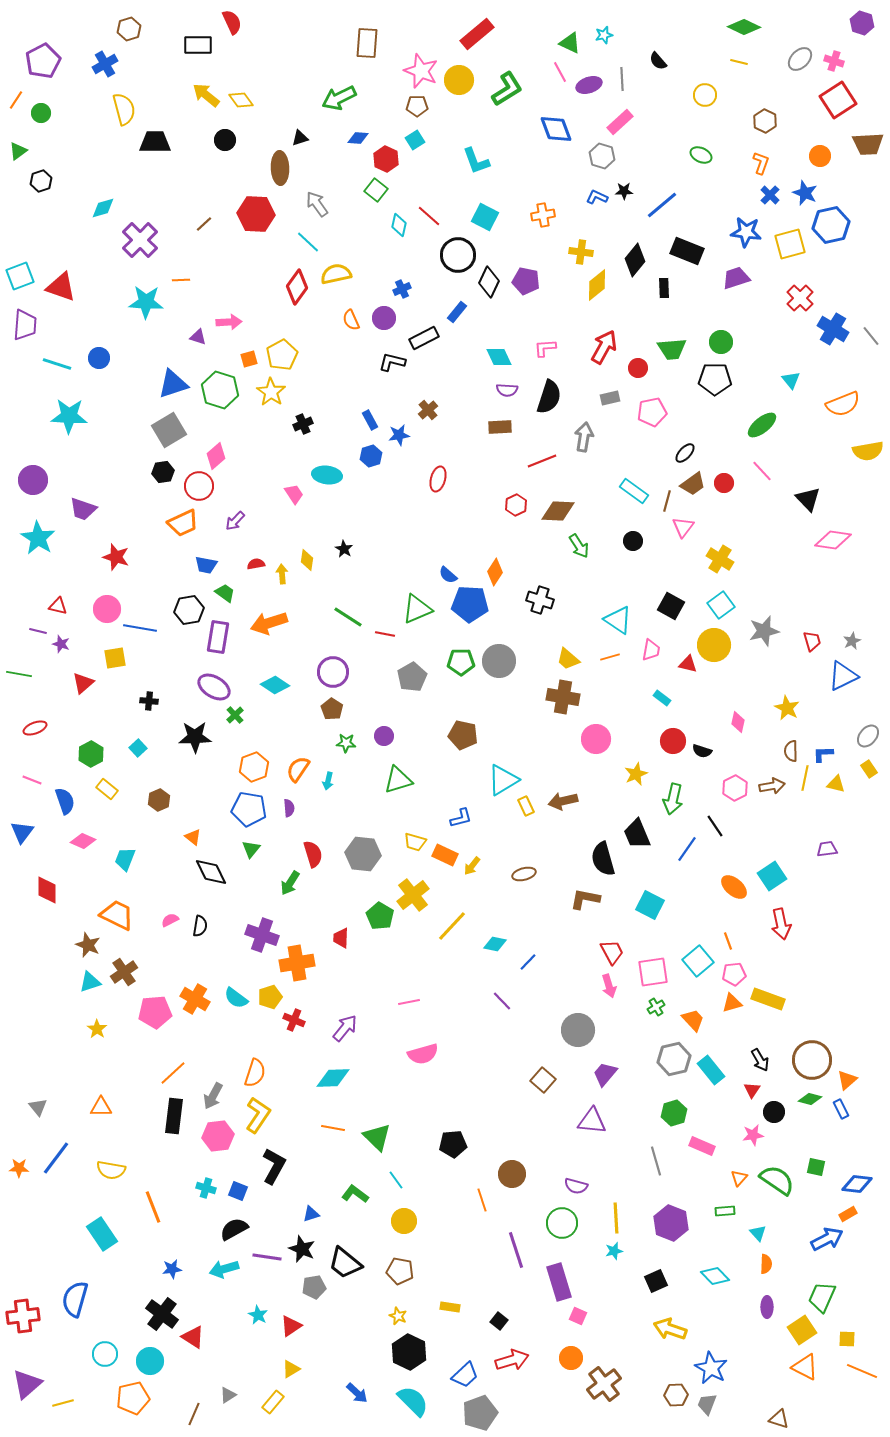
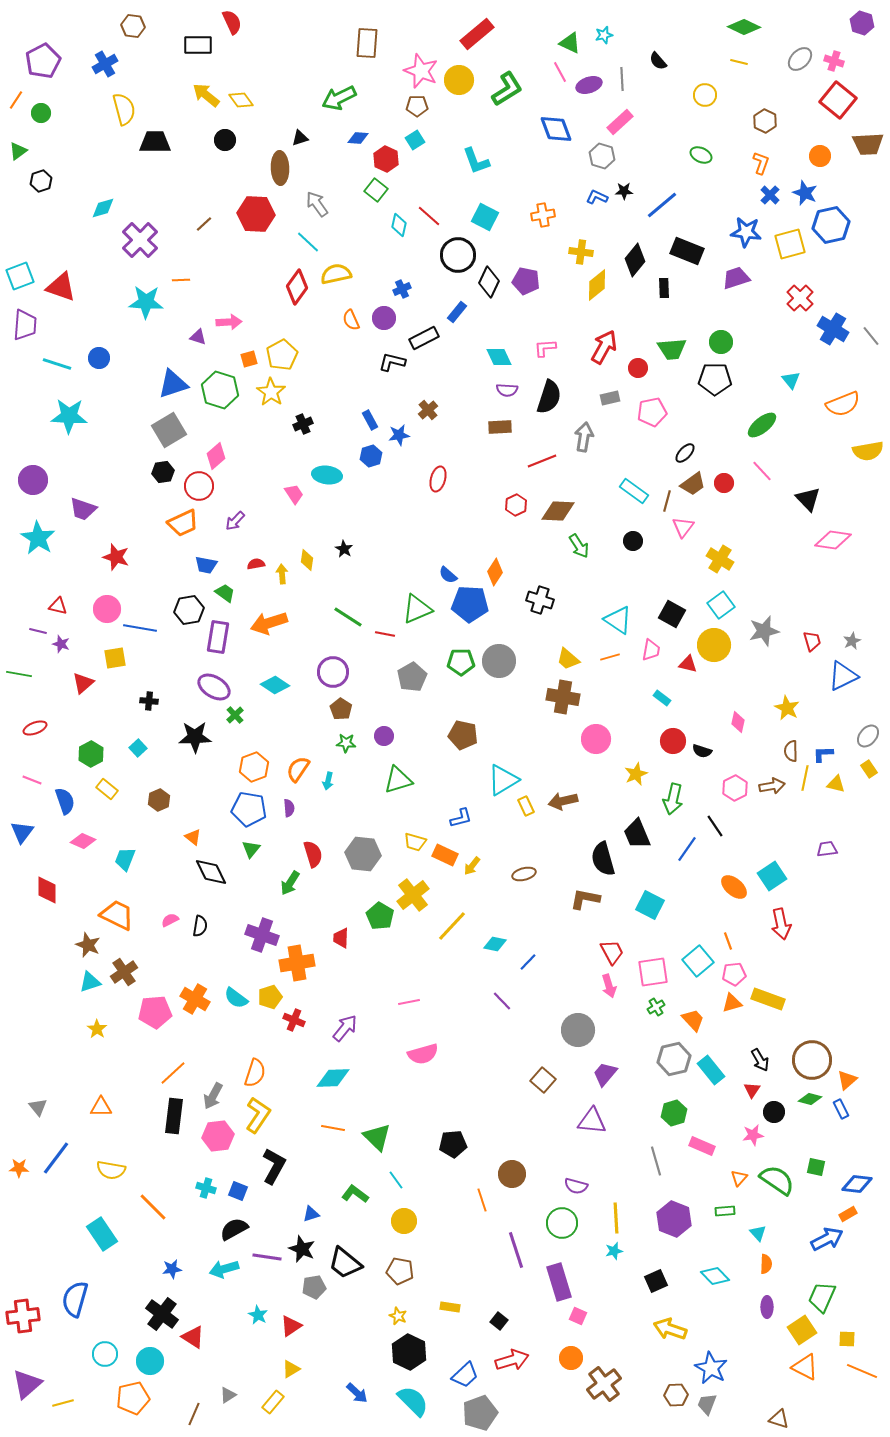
brown hexagon at (129, 29): moved 4 px right, 3 px up; rotated 25 degrees clockwise
red square at (838, 100): rotated 18 degrees counterclockwise
black square at (671, 606): moved 1 px right, 8 px down
brown pentagon at (332, 709): moved 9 px right
orange line at (153, 1207): rotated 24 degrees counterclockwise
purple hexagon at (671, 1223): moved 3 px right, 4 px up
